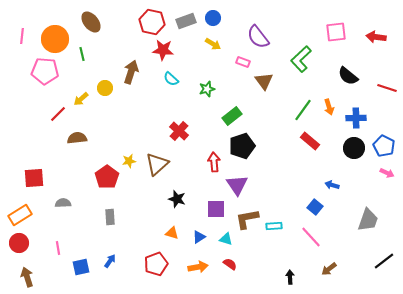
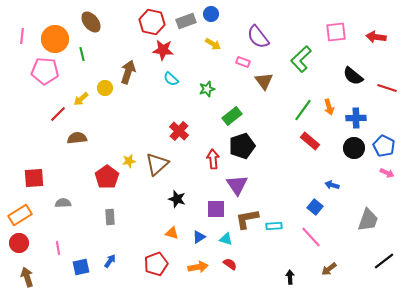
blue circle at (213, 18): moved 2 px left, 4 px up
brown arrow at (131, 72): moved 3 px left
black semicircle at (348, 76): moved 5 px right
red arrow at (214, 162): moved 1 px left, 3 px up
